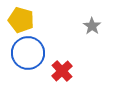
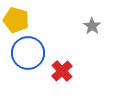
yellow pentagon: moved 5 px left
